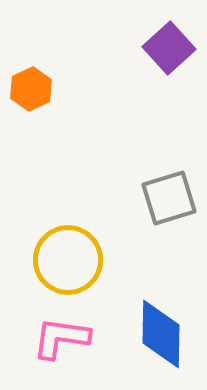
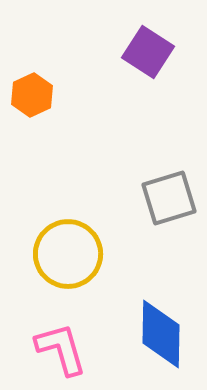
purple square: moved 21 px left, 4 px down; rotated 15 degrees counterclockwise
orange hexagon: moved 1 px right, 6 px down
yellow circle: moved 6 px up
pink L-shape: moved 11 px down; rotated 66 degrees clockwise
